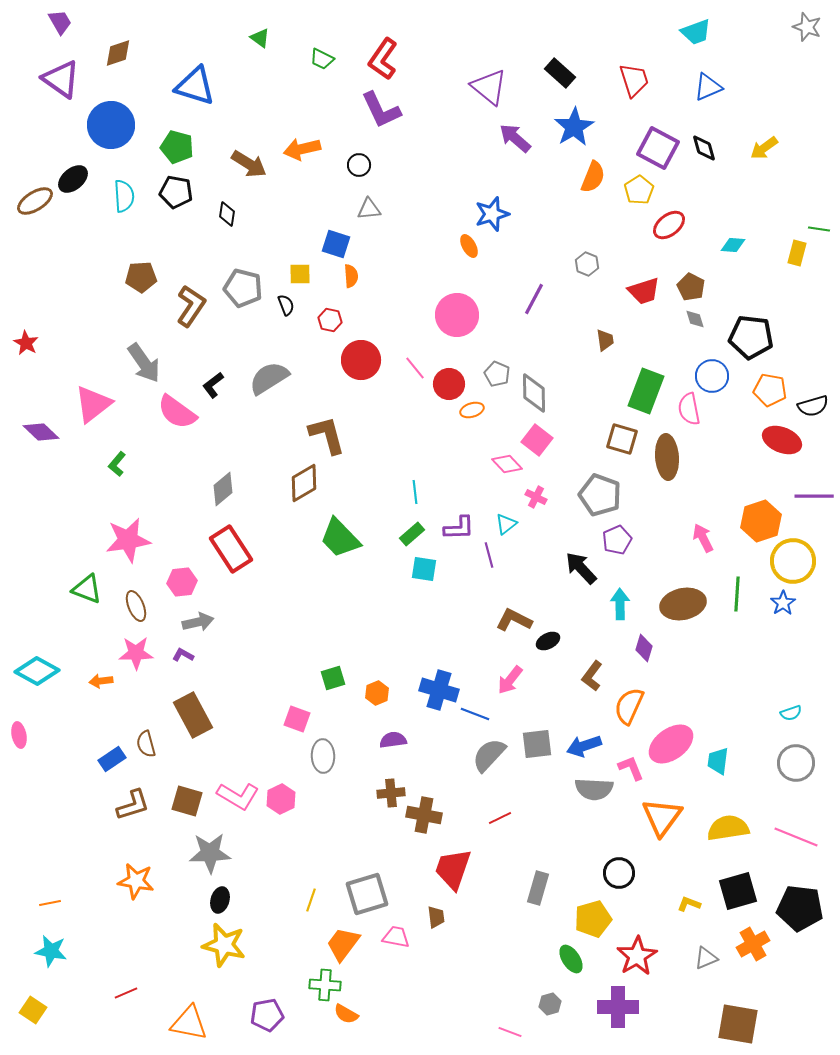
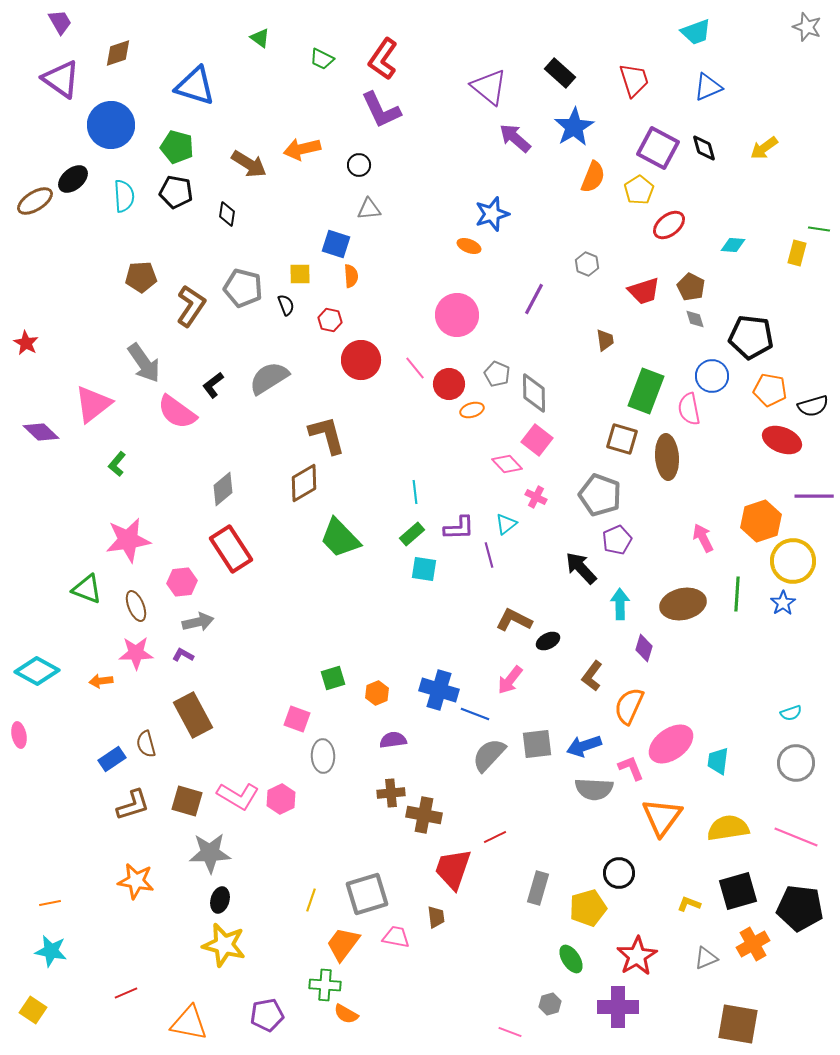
orange ellipse at (469, 246): rotated 40 degrees counterclockwise
red line at (500, 818): moved 5 px left, 19 px down
yellow pentagon at (593, 919): moved 5 px left, 11 px up
